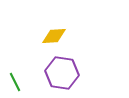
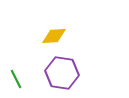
green line: moved 1 px right, 3 px up
